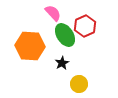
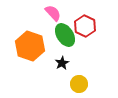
red hexagon: rotated 10 degrees counterclockwise
orange hexagon: rotated 16 degrees clockwise
